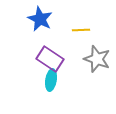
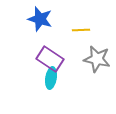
blue star: rotated 10 degrees counterclockwise
gray star: rotated 8 degrees counterclockwise
cyan ellipse: moved 2 px up
